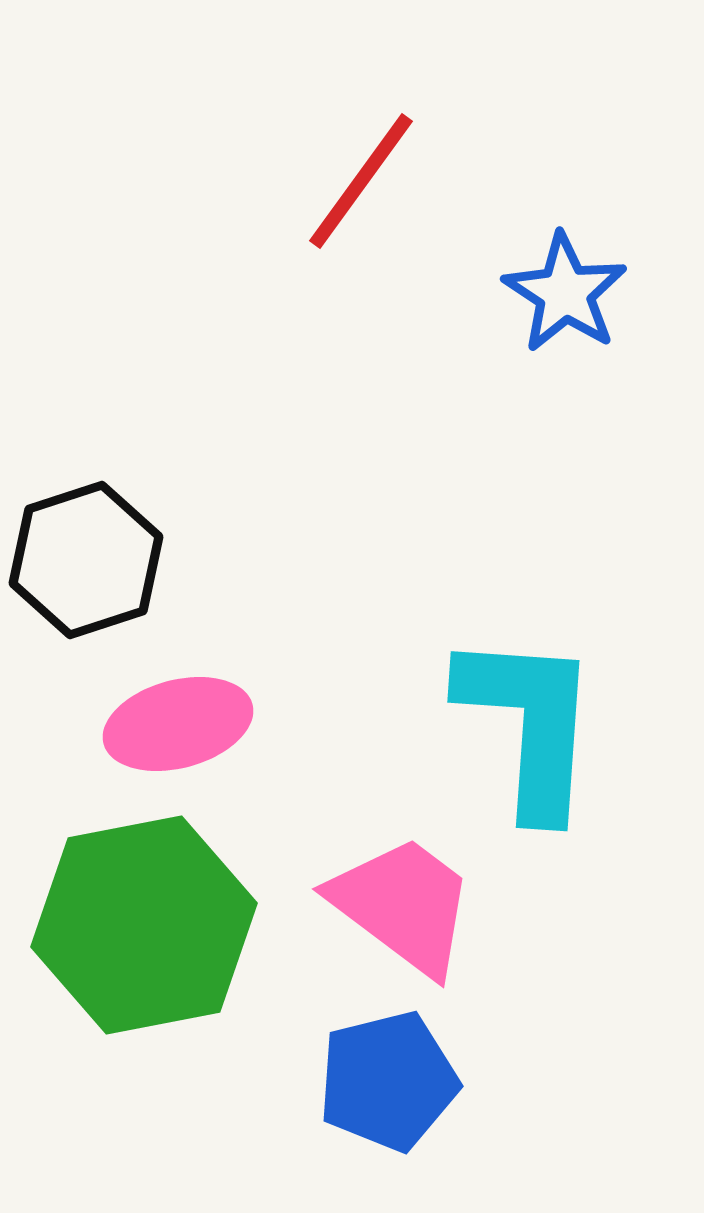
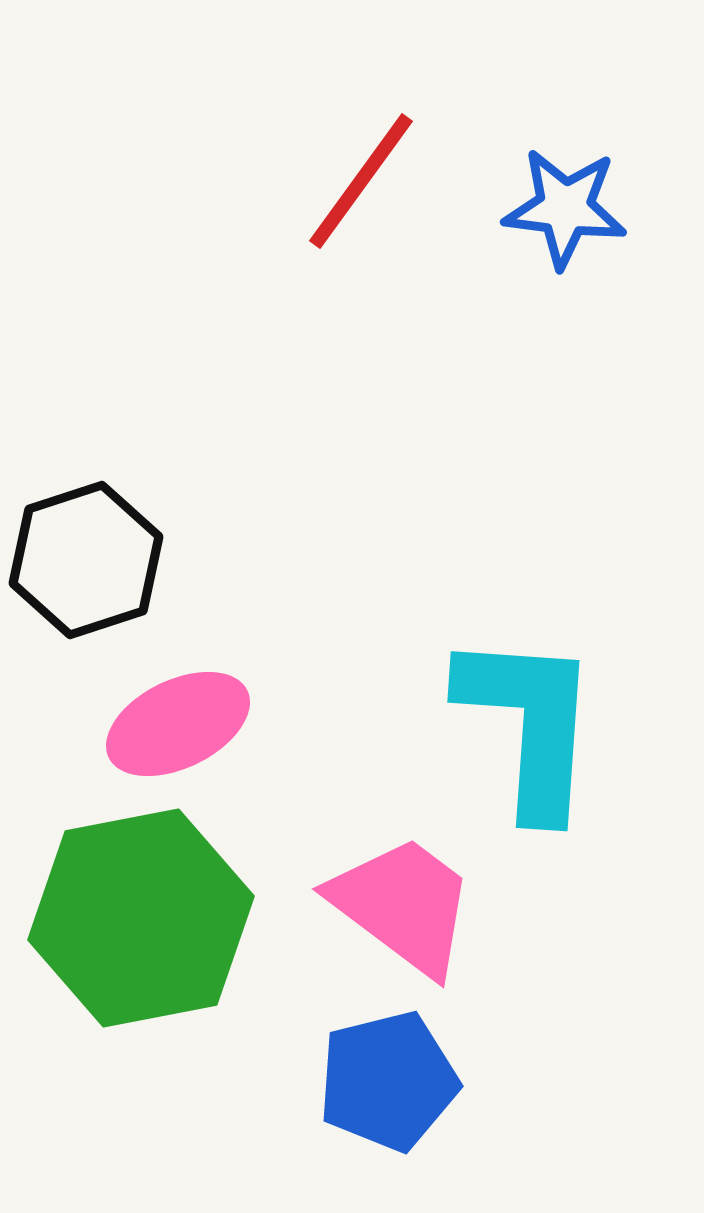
blue star: moved 85 px up; rotated 26 degrees counterclockwise
pink ellipse: rotated 11 degrees counterclockwise
green hexagon: moved 3 px left, 7 px up
